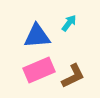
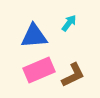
blue triangle: moved 3 px left
brown L-shape: moved 1 px up
